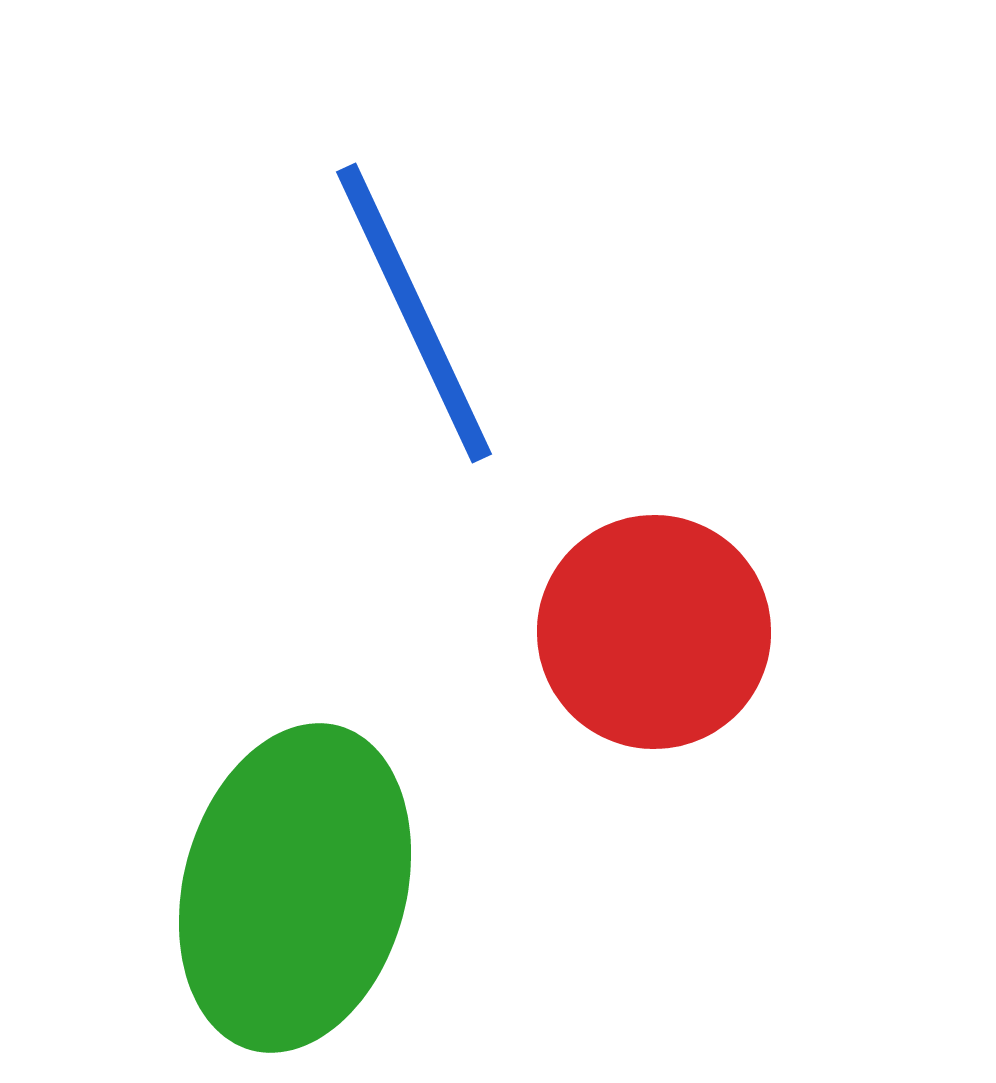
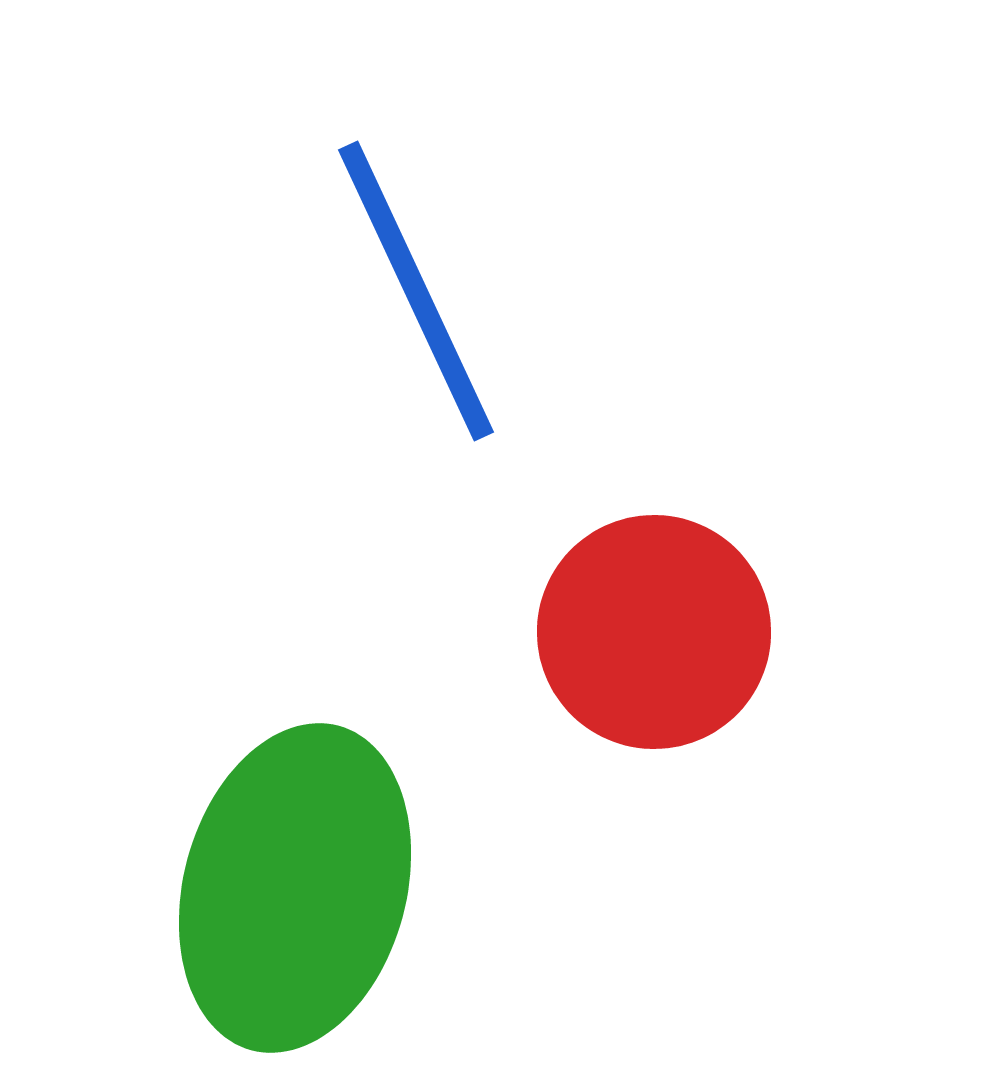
blue line: moved 2 px right, 22 px up
